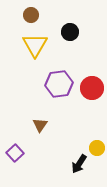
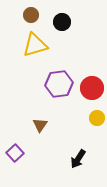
black circle: moved 8 px left, 10 px up
yellow triangle: rotated 44 degrees clockwise
yellow circle: moved 30 px up
black arrow: moved 1 px left, 5 px up
